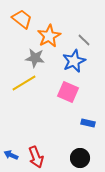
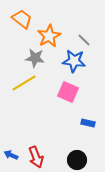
blue star: rotated 30 degrees clockwise
black circle: moved 3 px left, 2 px down
